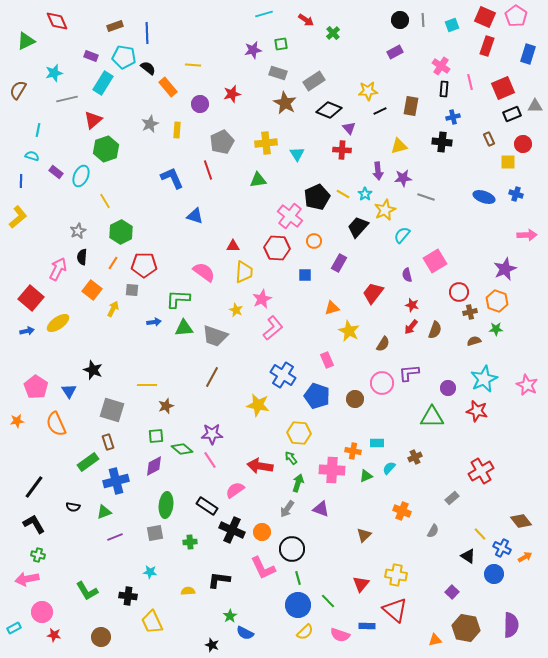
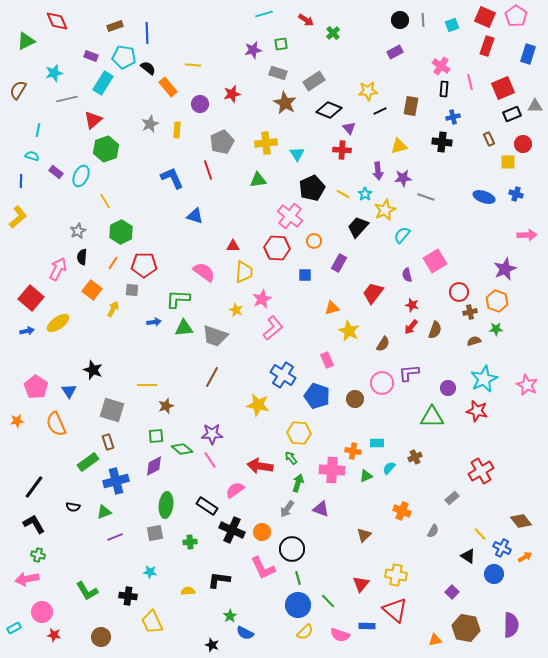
black pentagon at (317, 197): moved 5 px left, 9 px up
